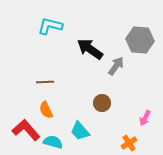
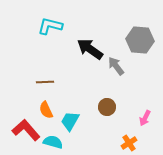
gray arrow: rotated 72 degrees counterclockwise
brown circle: moved 5 px right, 4 px down
cyan trapezoid: moved 10 px left, 10 px up; rotated 70 degrees clockwise
